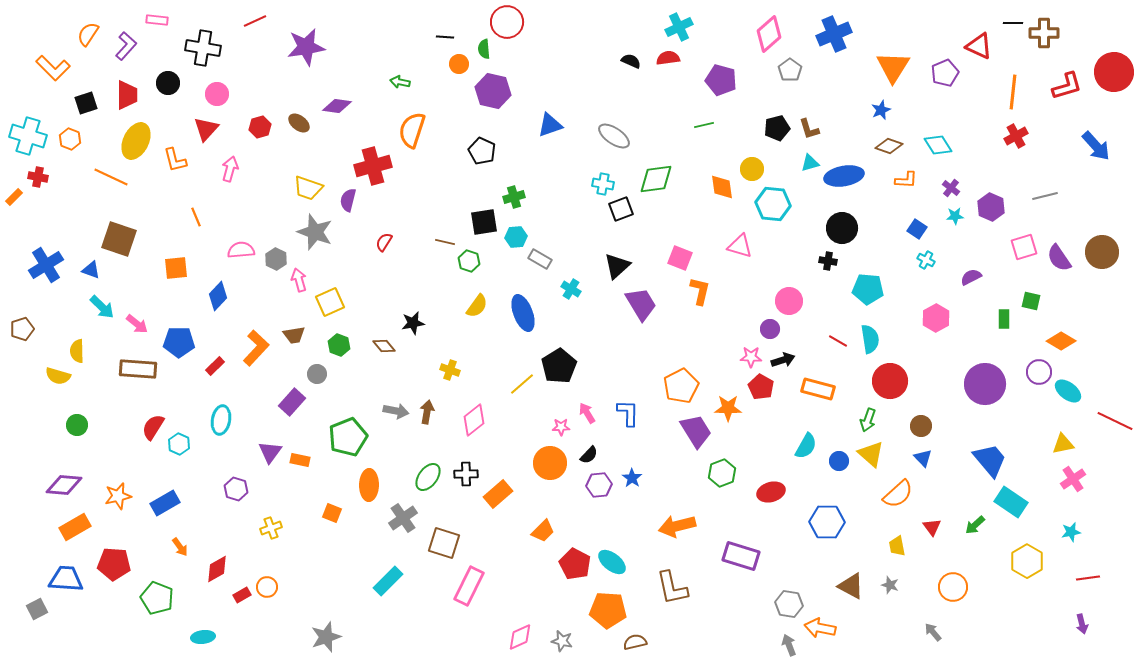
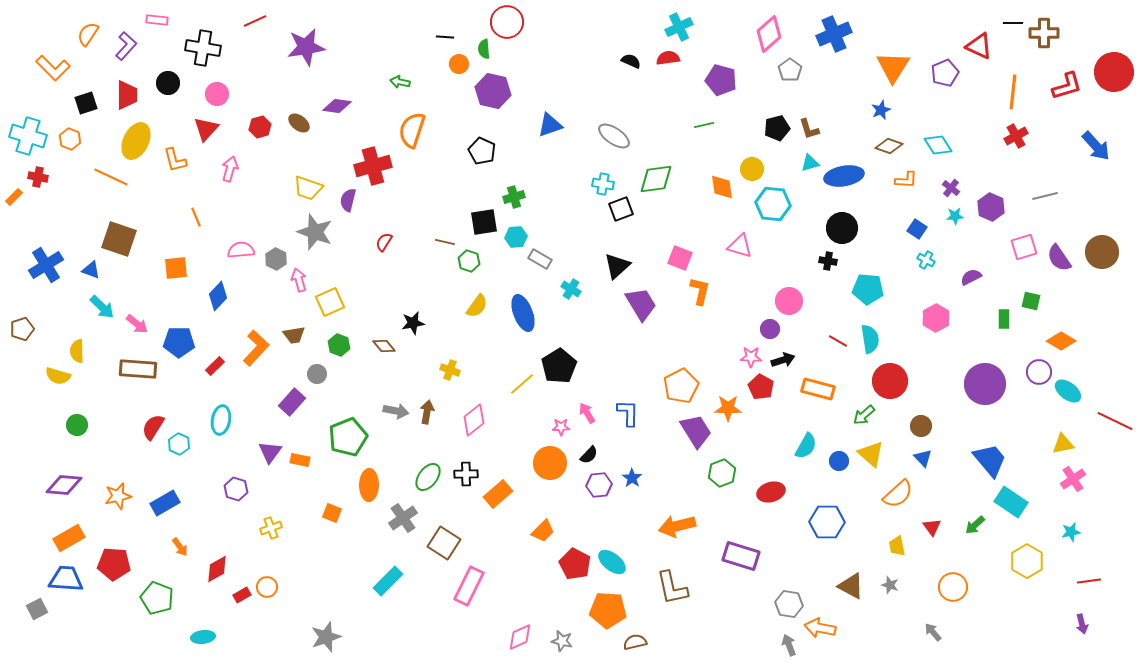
green arrow at (868, 420): moved 4 px left, 5 px up; rotated 30 degrees clockwise
orange rectangle at (75, 527): moved 6 px left, 11 px down
brown square at (444, 543): rotated 16 degrees clockwise
red line at (1088, 578): moved 1 px right, 3 px down
